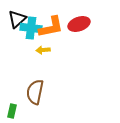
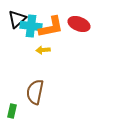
red ellipse: rotated 40 degrees clockwise
cyan cross: moved 2 px up
